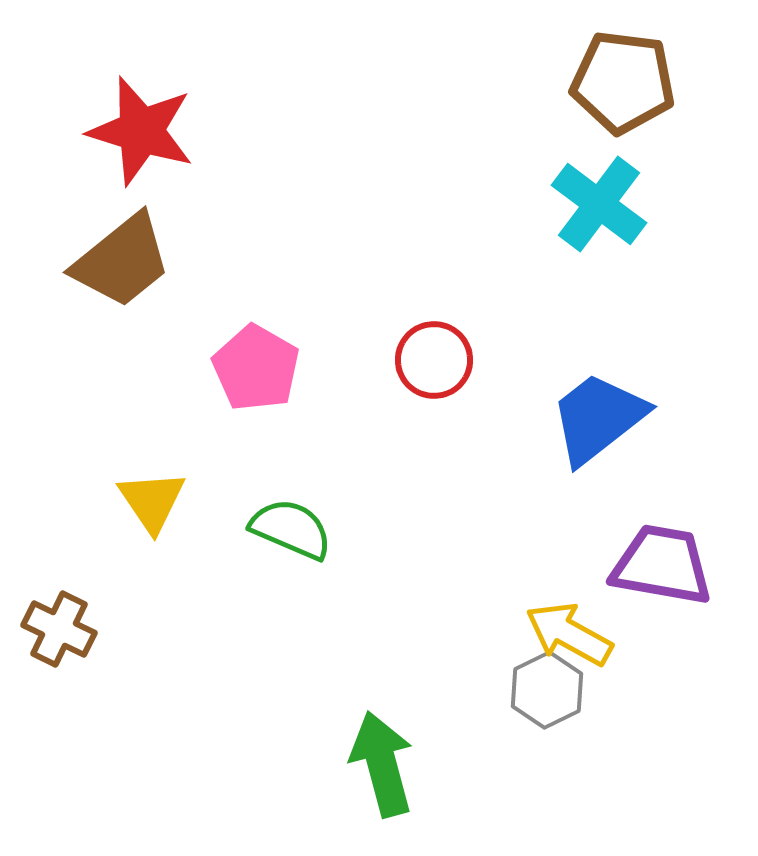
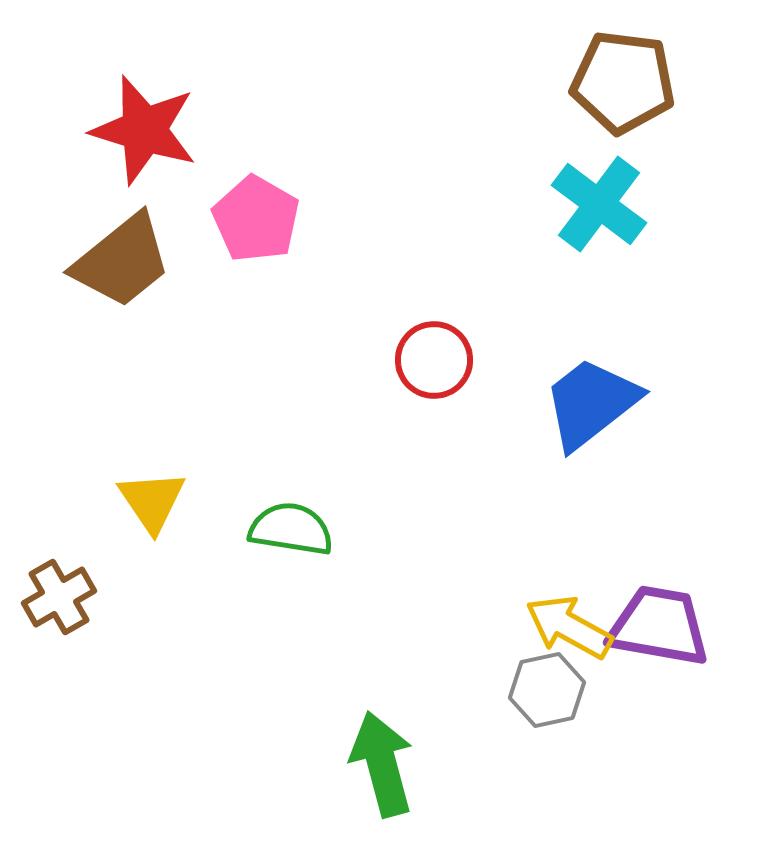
red star: moved 3 px right, 1 px up
pink pentagon: moved 149 px up
blue trapezoid: moved 7 px left, 15 px up
green semicircle: rotated 14 degrees counterclockwise
purple trapezoid: moved 3 px left, 61 px down
brown cross: moved 32 px up; rotated 34 degrees clockwise
yellow arrow: moved 7 px up
gray hexagon: rotated 14 degrees clockwise
